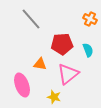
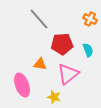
gray line: moved 8 px right
